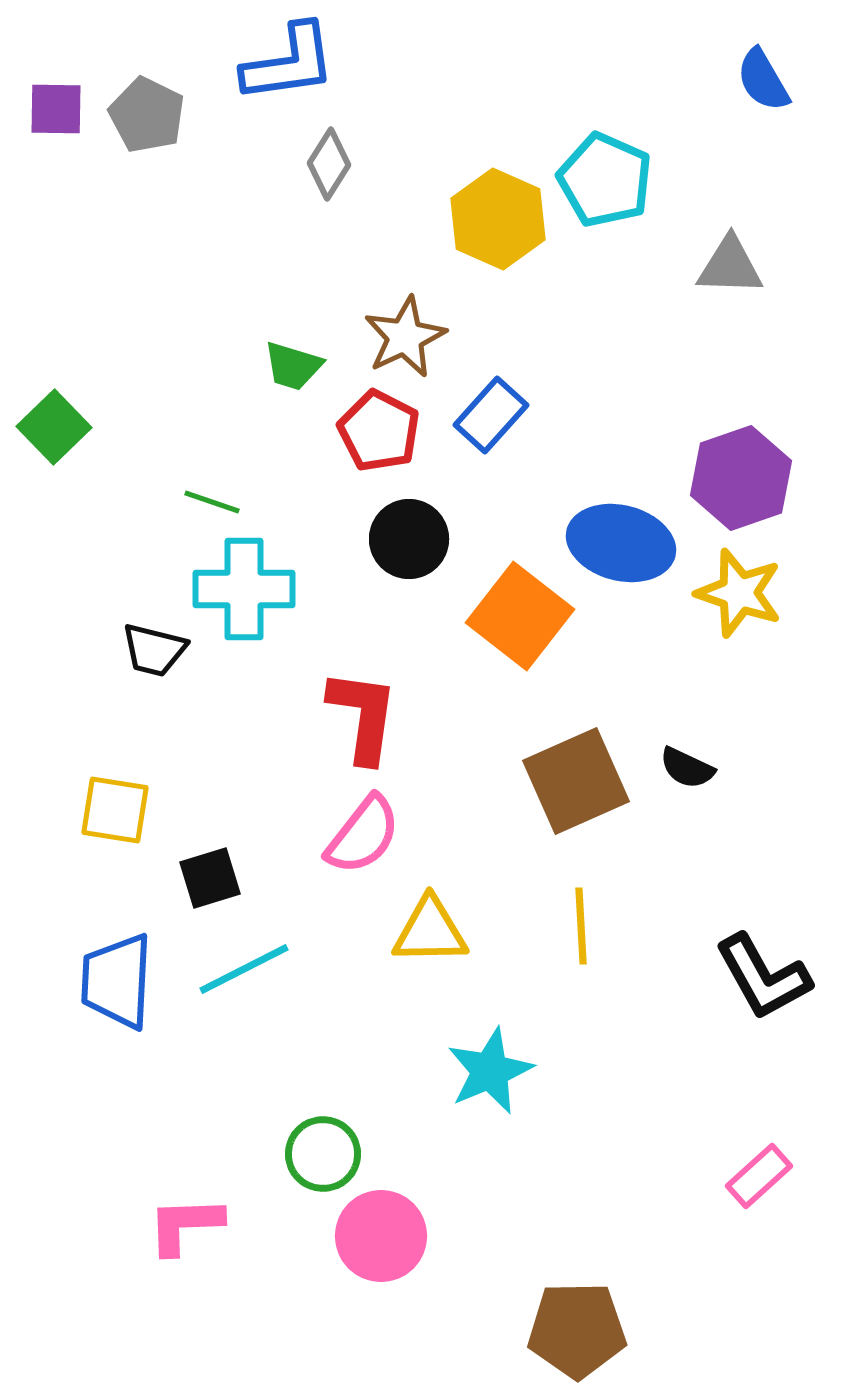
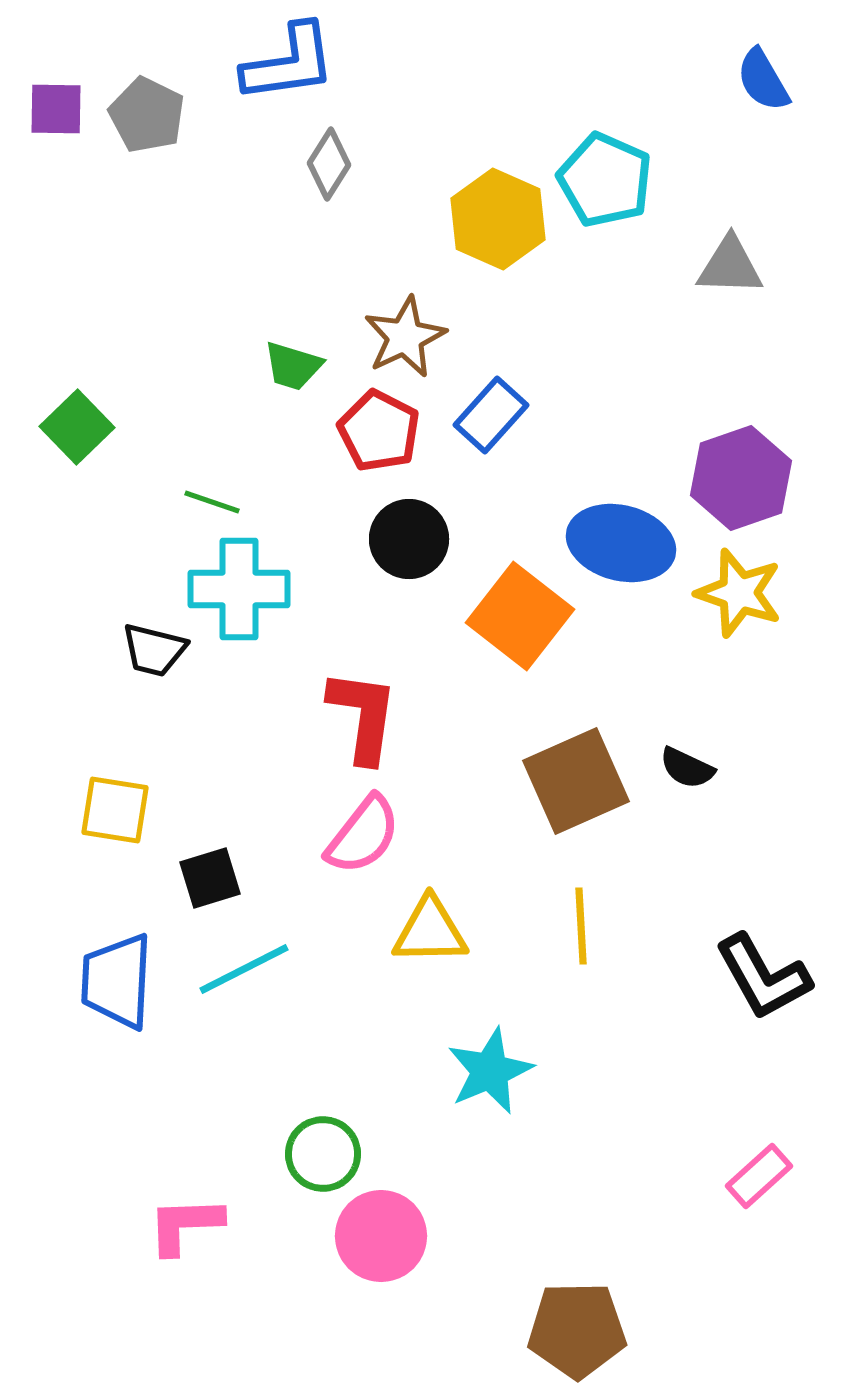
green square: moved 23 px right
cyan cross: moved 5 px left
